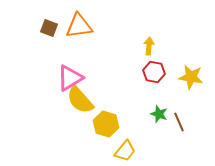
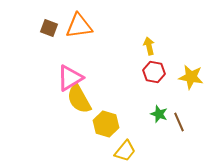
yellow arrow: rotated 18 degrees counterclockwise
yellow semicircle: moved 1 px left, 1 px up; rotated 12 degrees clockwise
